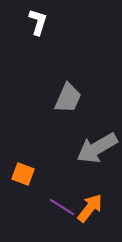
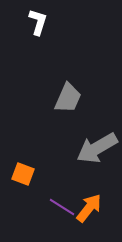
orange arrow: moved 1 px left
